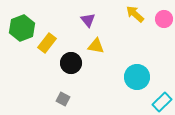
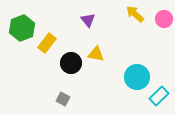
yellow triangle: moved 8 px down
cyan rectangle: moved 3 px left, 6 px up
